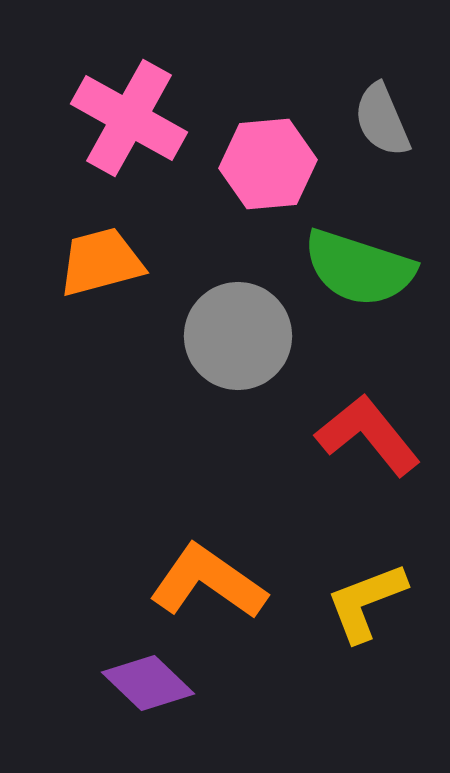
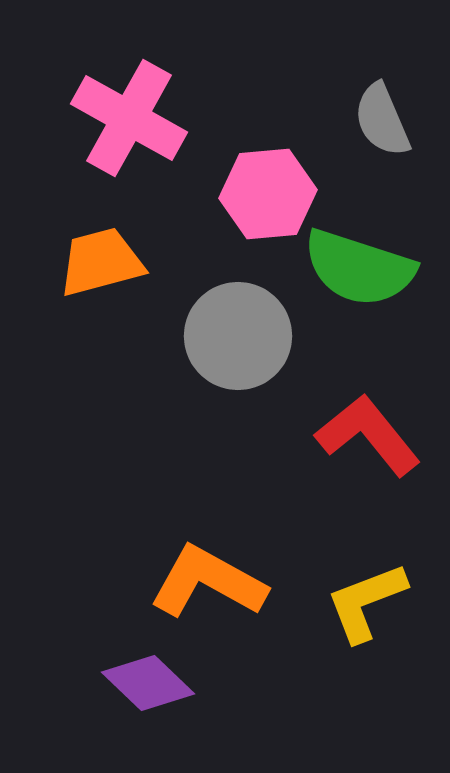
pink hexagon: moved 30 px down
orange L-shape: rotated 6 degrees counterclockwise
